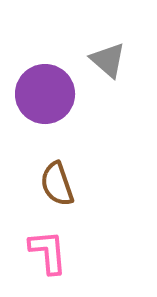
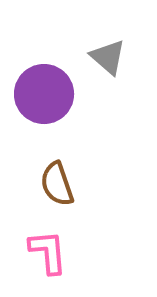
gray triangle: moved 3 px up
purple circle: moved 1 px left
